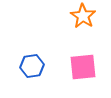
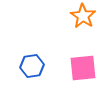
pink square: moved 1 px down
